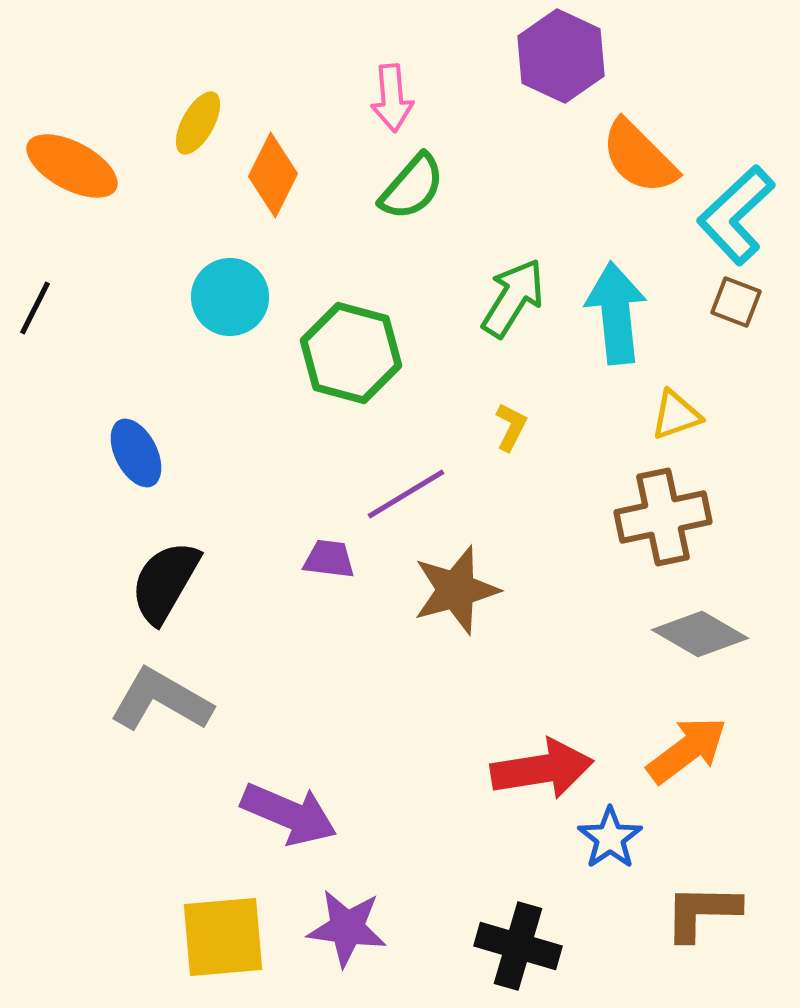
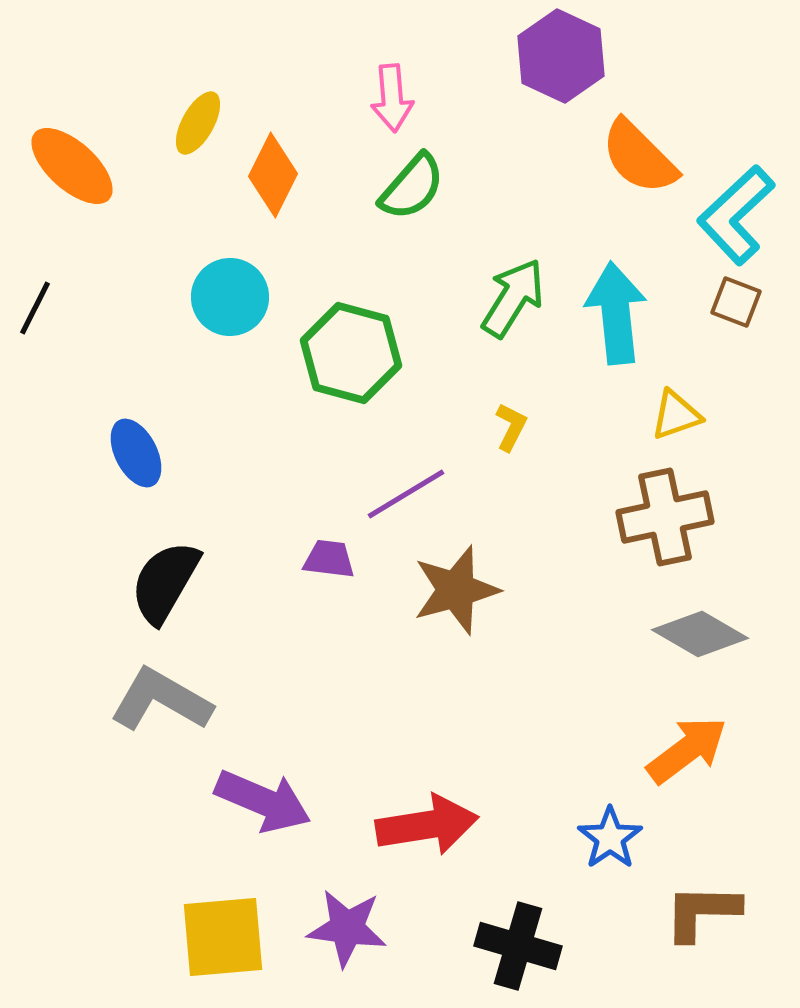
orange ellipse: rotated 14 degrees clockwise
brown cross: moved 2 px right
red arrow: moved 115 px left, 56 px down
purple arrow: moved 26 px left, 13 px up
